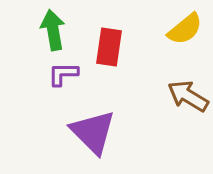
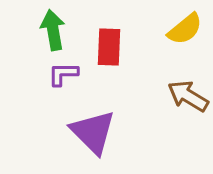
red rectangle: rotated 6 degrees counterclockwise
